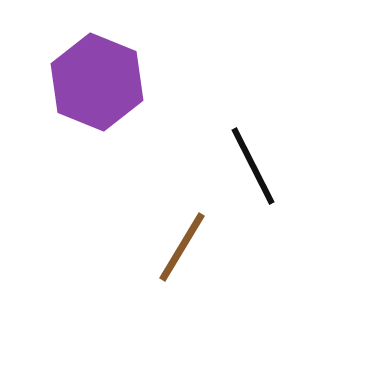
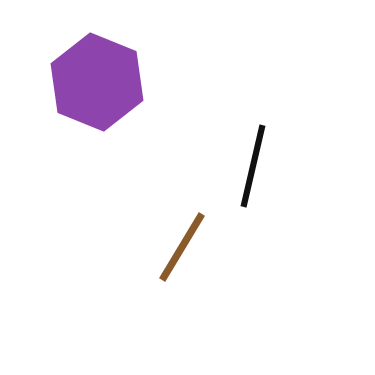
black line: rotated 40 degrees clockwise
